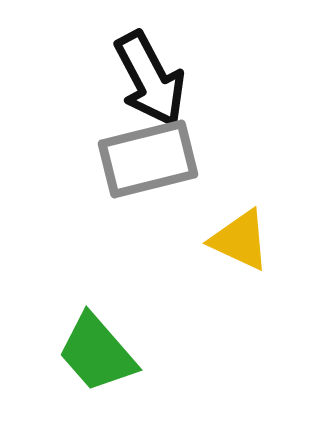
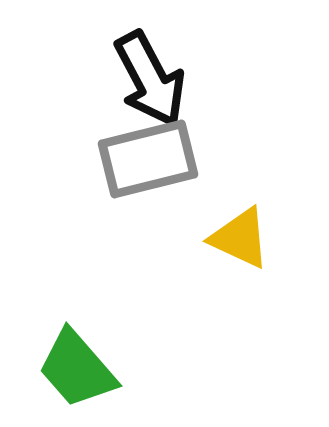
yellow triangle: moved 2 px up
green trapezoid: moved 20 px left, 16 px down
